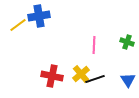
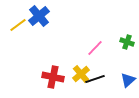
blue cross: rotated 30 degrees counterclockwise
pink line: moved 1 px right, 3 px down; rotated 42 degrees clockwise
red cross: moved 1 px right, 1 px down
blue triangle: rotated 21 degrees clockwise
